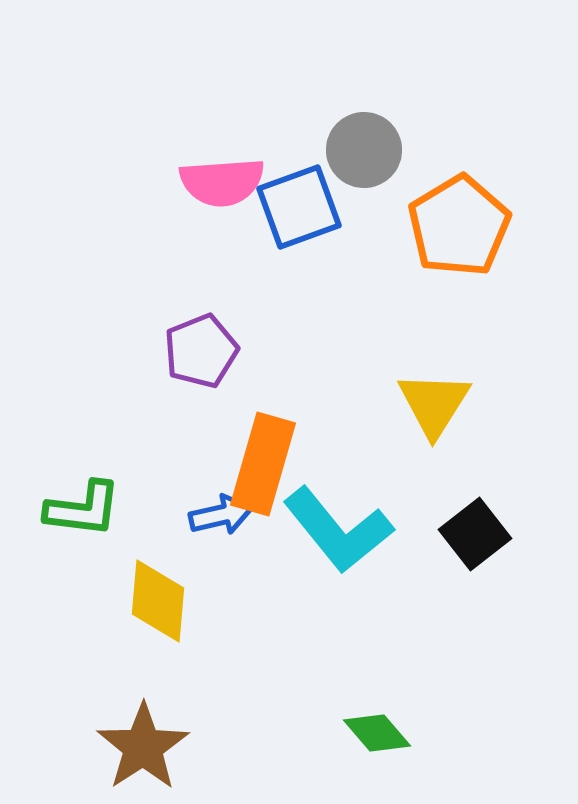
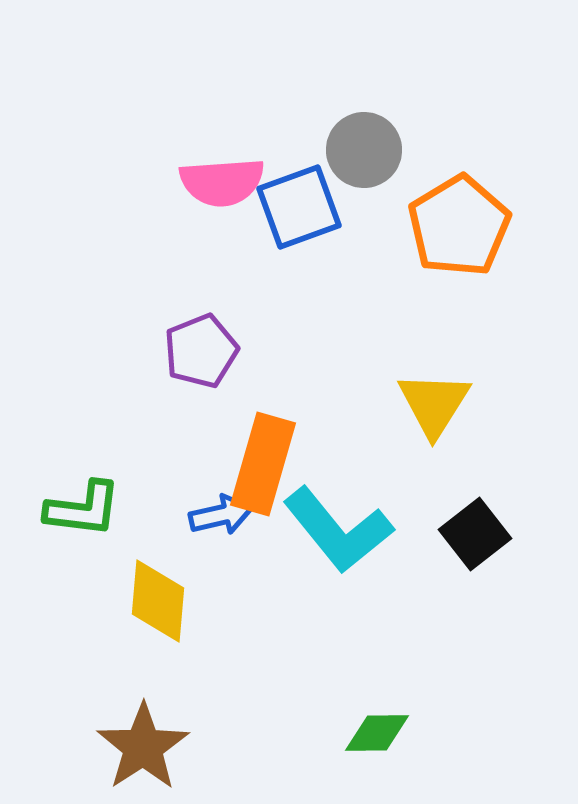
green diamond: rotated 50 degrees counterclockwise
